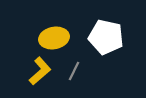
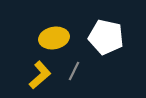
yellow L-shape: moved 4 px down
